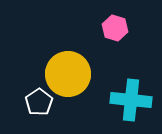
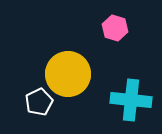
white pentagon: rotated 8 degrees clockwise
